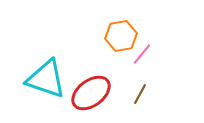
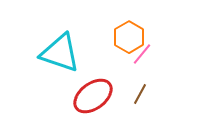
orange hexagon: moved 8 px right, 1 px down; rotated 20 degrees counterclockwise
cyan triangle: moved 14 px right, 26 px up
red ellipse: moved 2 px right, 3 px down
